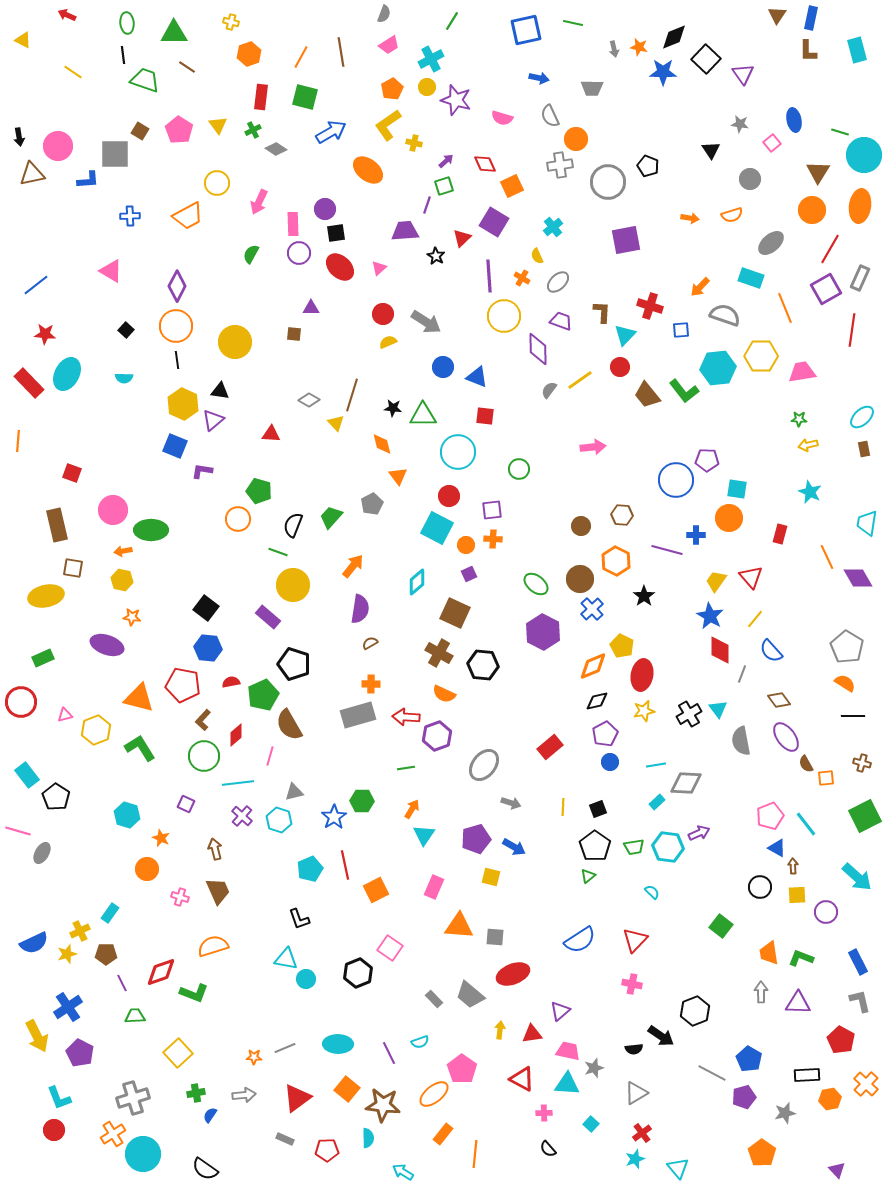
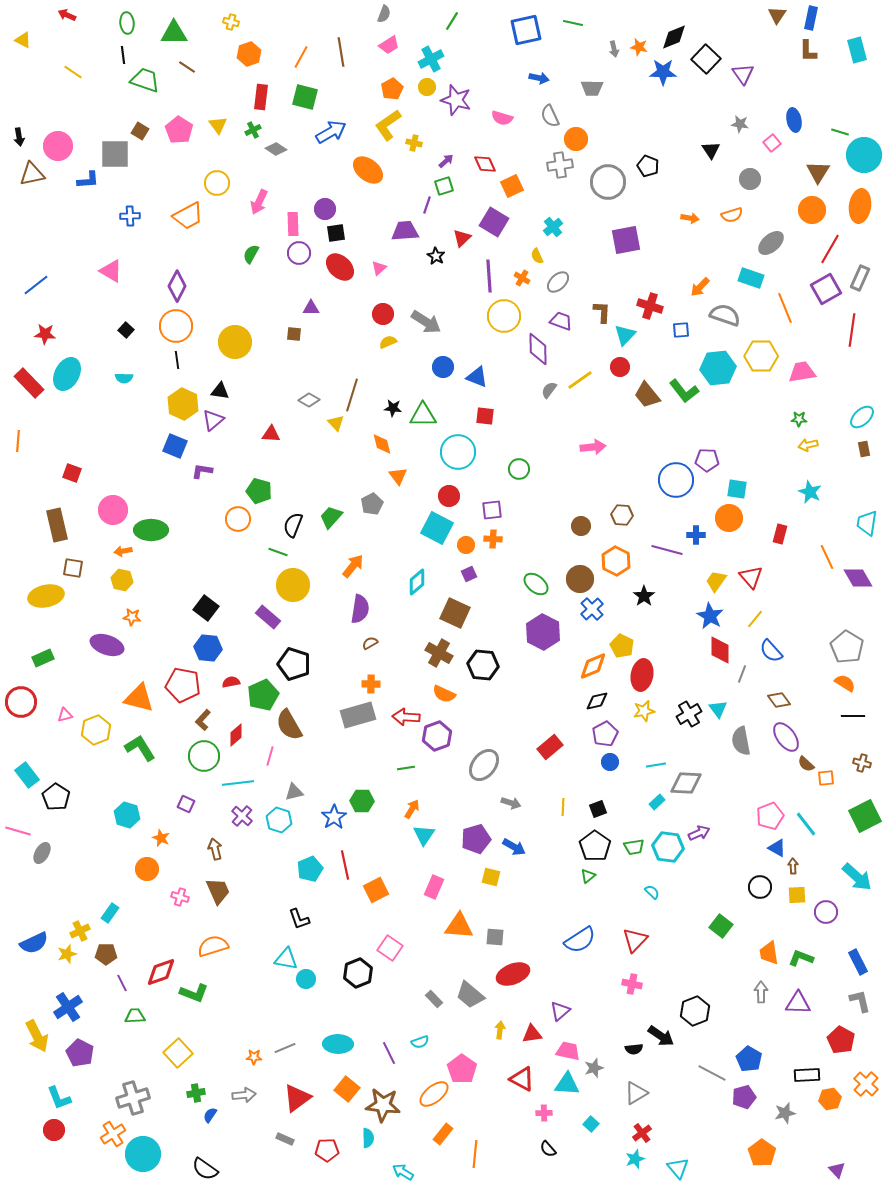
brown semicircle at (806, 764): rotated 18 degrees counterclockwise
